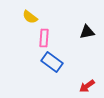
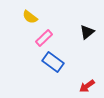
black triangle: rotated 28 degrees counterclockwise
pink rectangle: rotated 42 degrees clockwise
blue rectangle: moved 1 px right
